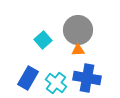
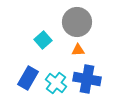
gray circle: moved 1 px left, 8 px up
blue cross: moved 1 px down
